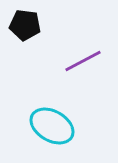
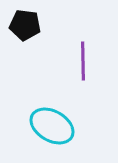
purple line: rotated 63 degrees counterclockwise
